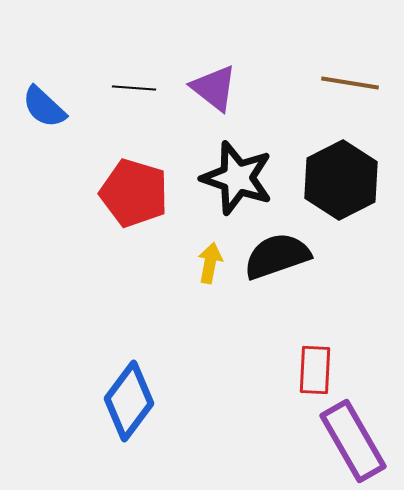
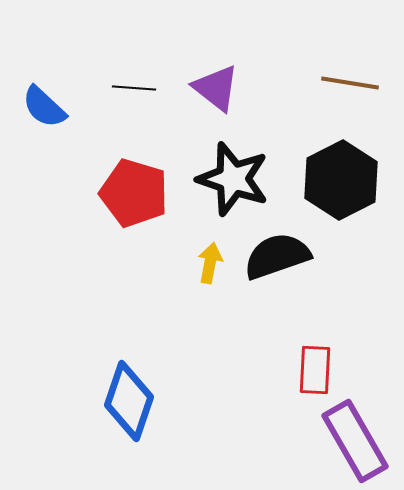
purple triangle: moved 2 px right
black star: moved 4 px left, 1 px down
blue diamond: rotated 18 degrees counterclockwise
purple rectangle: moved 2 px right
